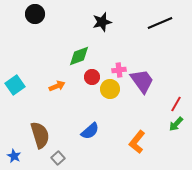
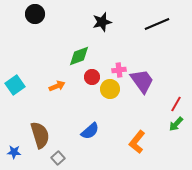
black line: moved 3 px left, 1 px down
blue star: moved 4 px up; rotated 24 degrees counterclockwise
